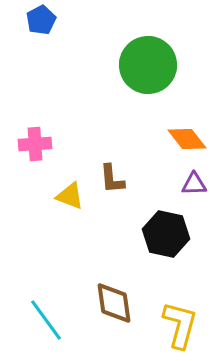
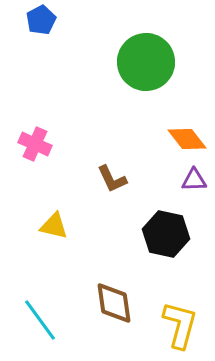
green circle: moved 2 px left, 3 px up
pink cross: rotated 28 degrees clockwise
brown L-shape: rotated 20 degrees counterclockwise
purple triangle: moved 4 px up
yellow triangle: moved 16 px left, 30 px down; rotated 8 degrees counterclockwise
cyan line: moved 6 px left
